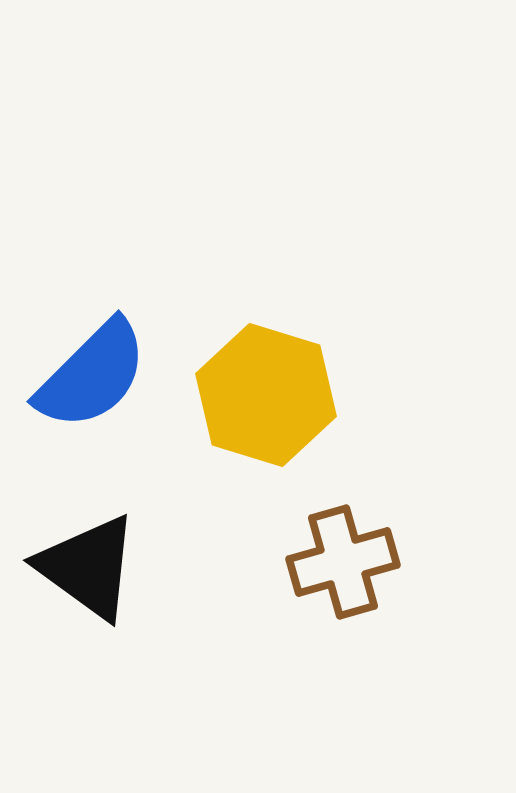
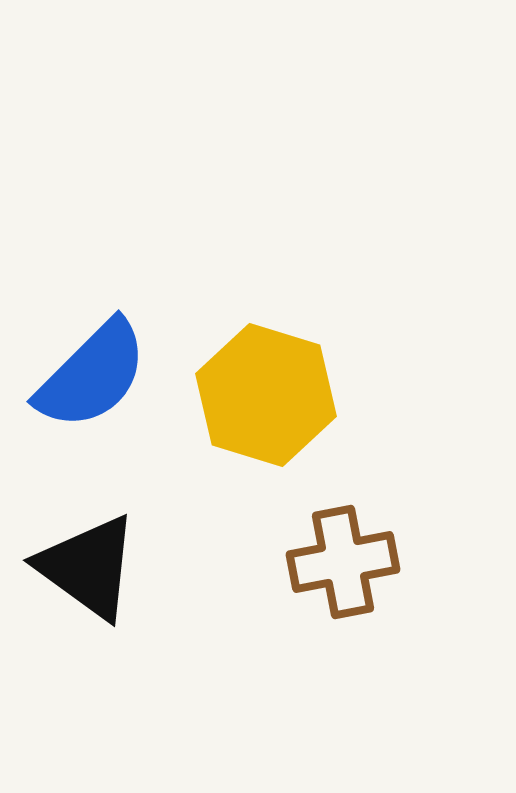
brown cross: rotated 5 degrees clockwise
